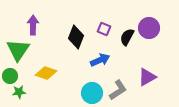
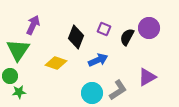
purple arrow: rotated 24 degrees clockwise
blue arrow: moved 2 px left
yellow diamond: moved 10 px right, 10 px up
